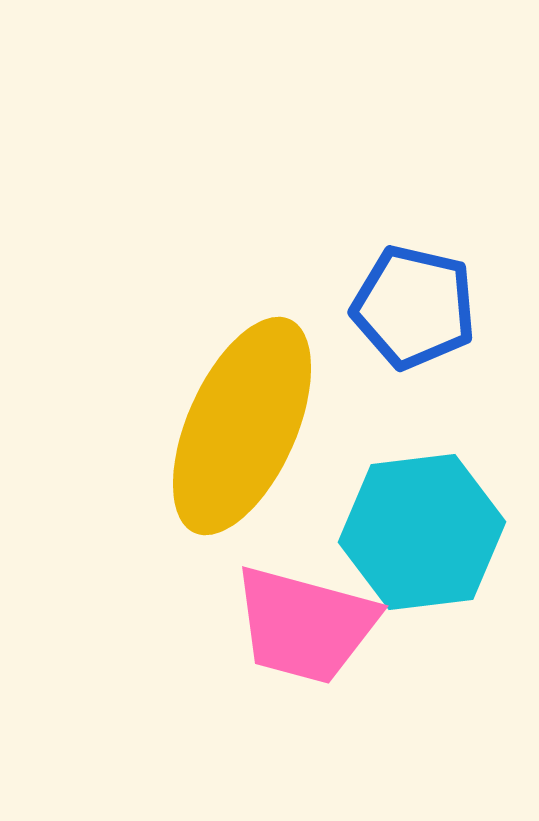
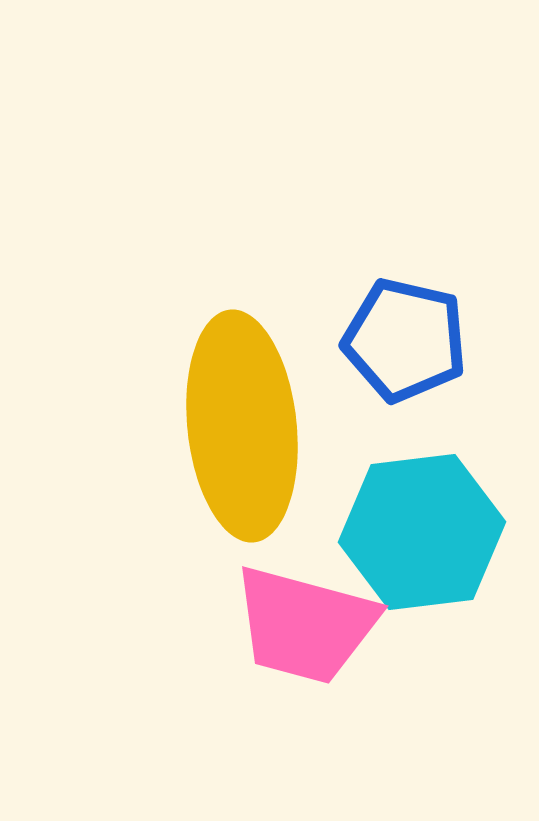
blue pentagon: moved 9 px left, 33 px down
yellow ellipse: rotated 30 degrees counterclockwise
